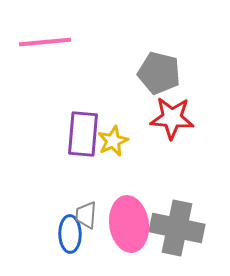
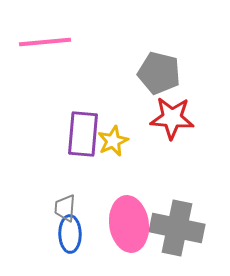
gray trapezoid: moved 21 px left, 7 px up
